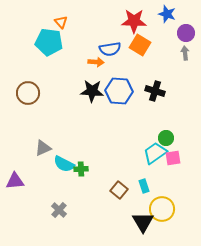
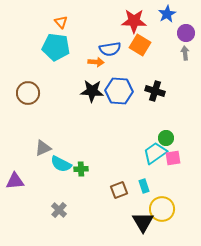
blue star: rotated 24 degrees clockwise
cyan pentagon: moved 7 px right, 5 px down
cyan semicircle: moved 3 px left
brown square: rotated 30 degrees clockwise
